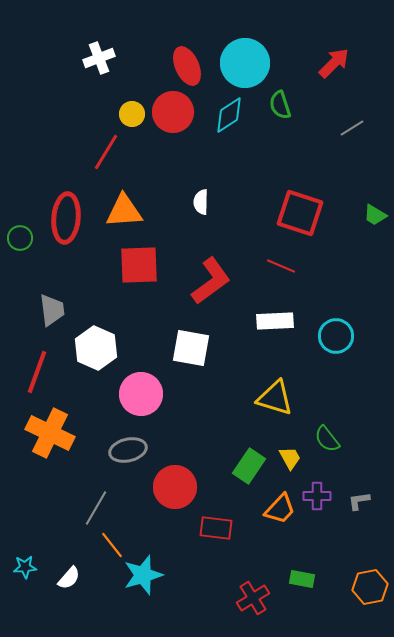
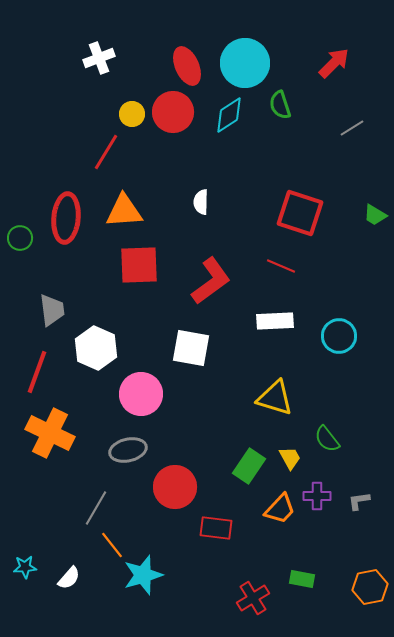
cyan circle at (336, 336): moved 3 px right
